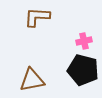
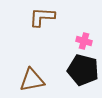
brown L-shape: moved 5 px right
pink cross: rotated 28 degrees clockwise
